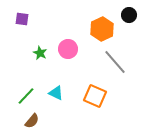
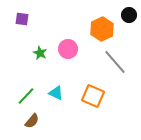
orange square: moved 2 px left
